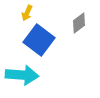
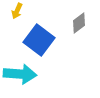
yellow arrow: moved 10 px left, 2 px up
cyan arrow: moved 2 px left, 1 px up
